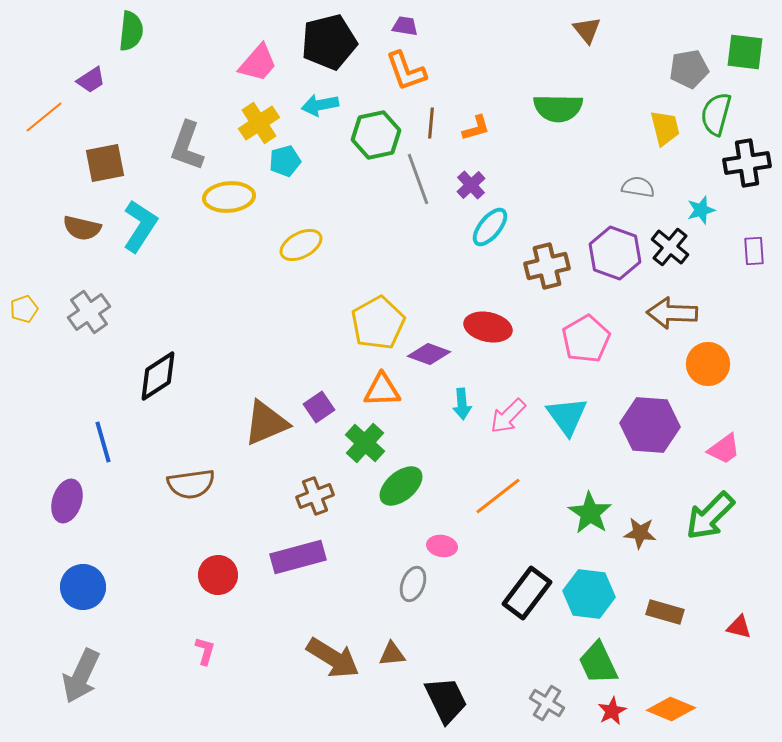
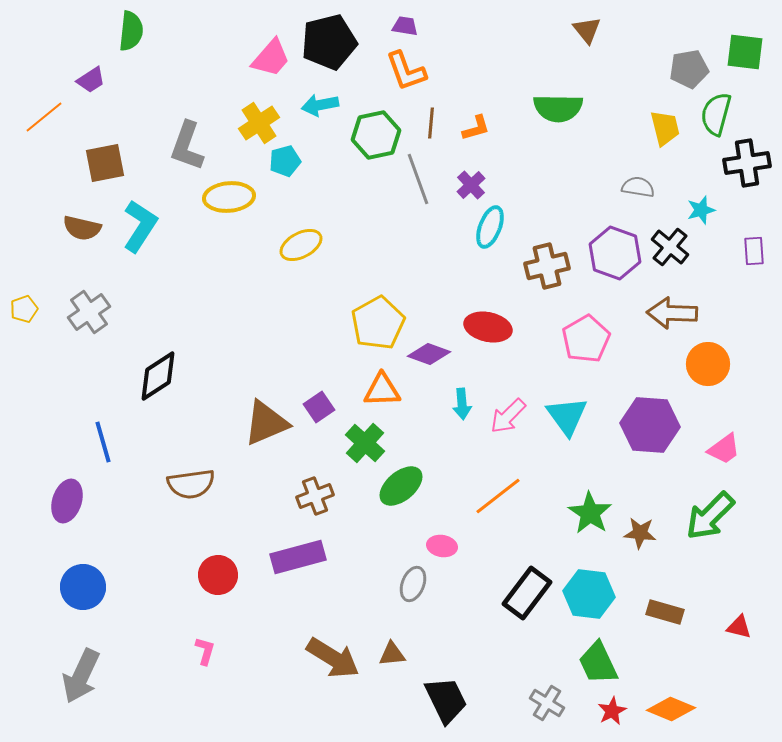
pink trapezoid at (258, 63): moved 13 px right, 5 px up
cyan ellipse at (490, 227): rotated 18 degrees counterclockwise
